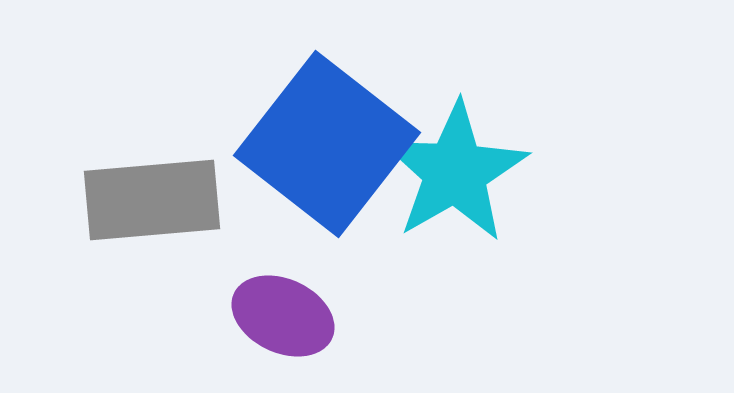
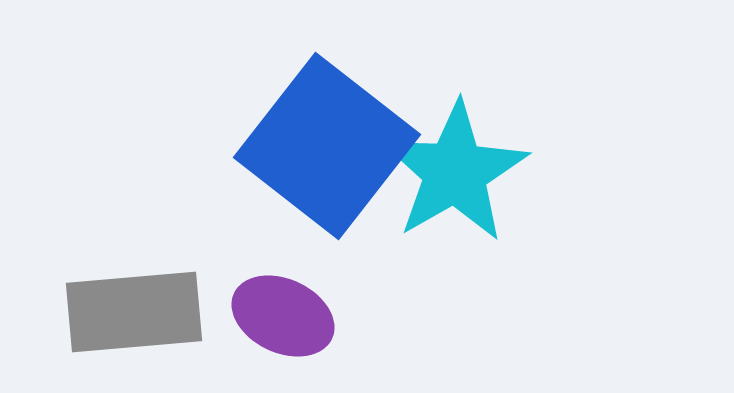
blue square: moved 2 px down
gray rectangle: moved 18 px left, 112 px down
